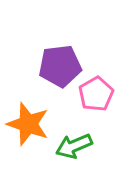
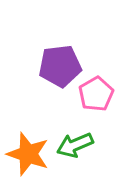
orange star: moved 30 px down
green arrow: moved 1 px right, 1 px up
